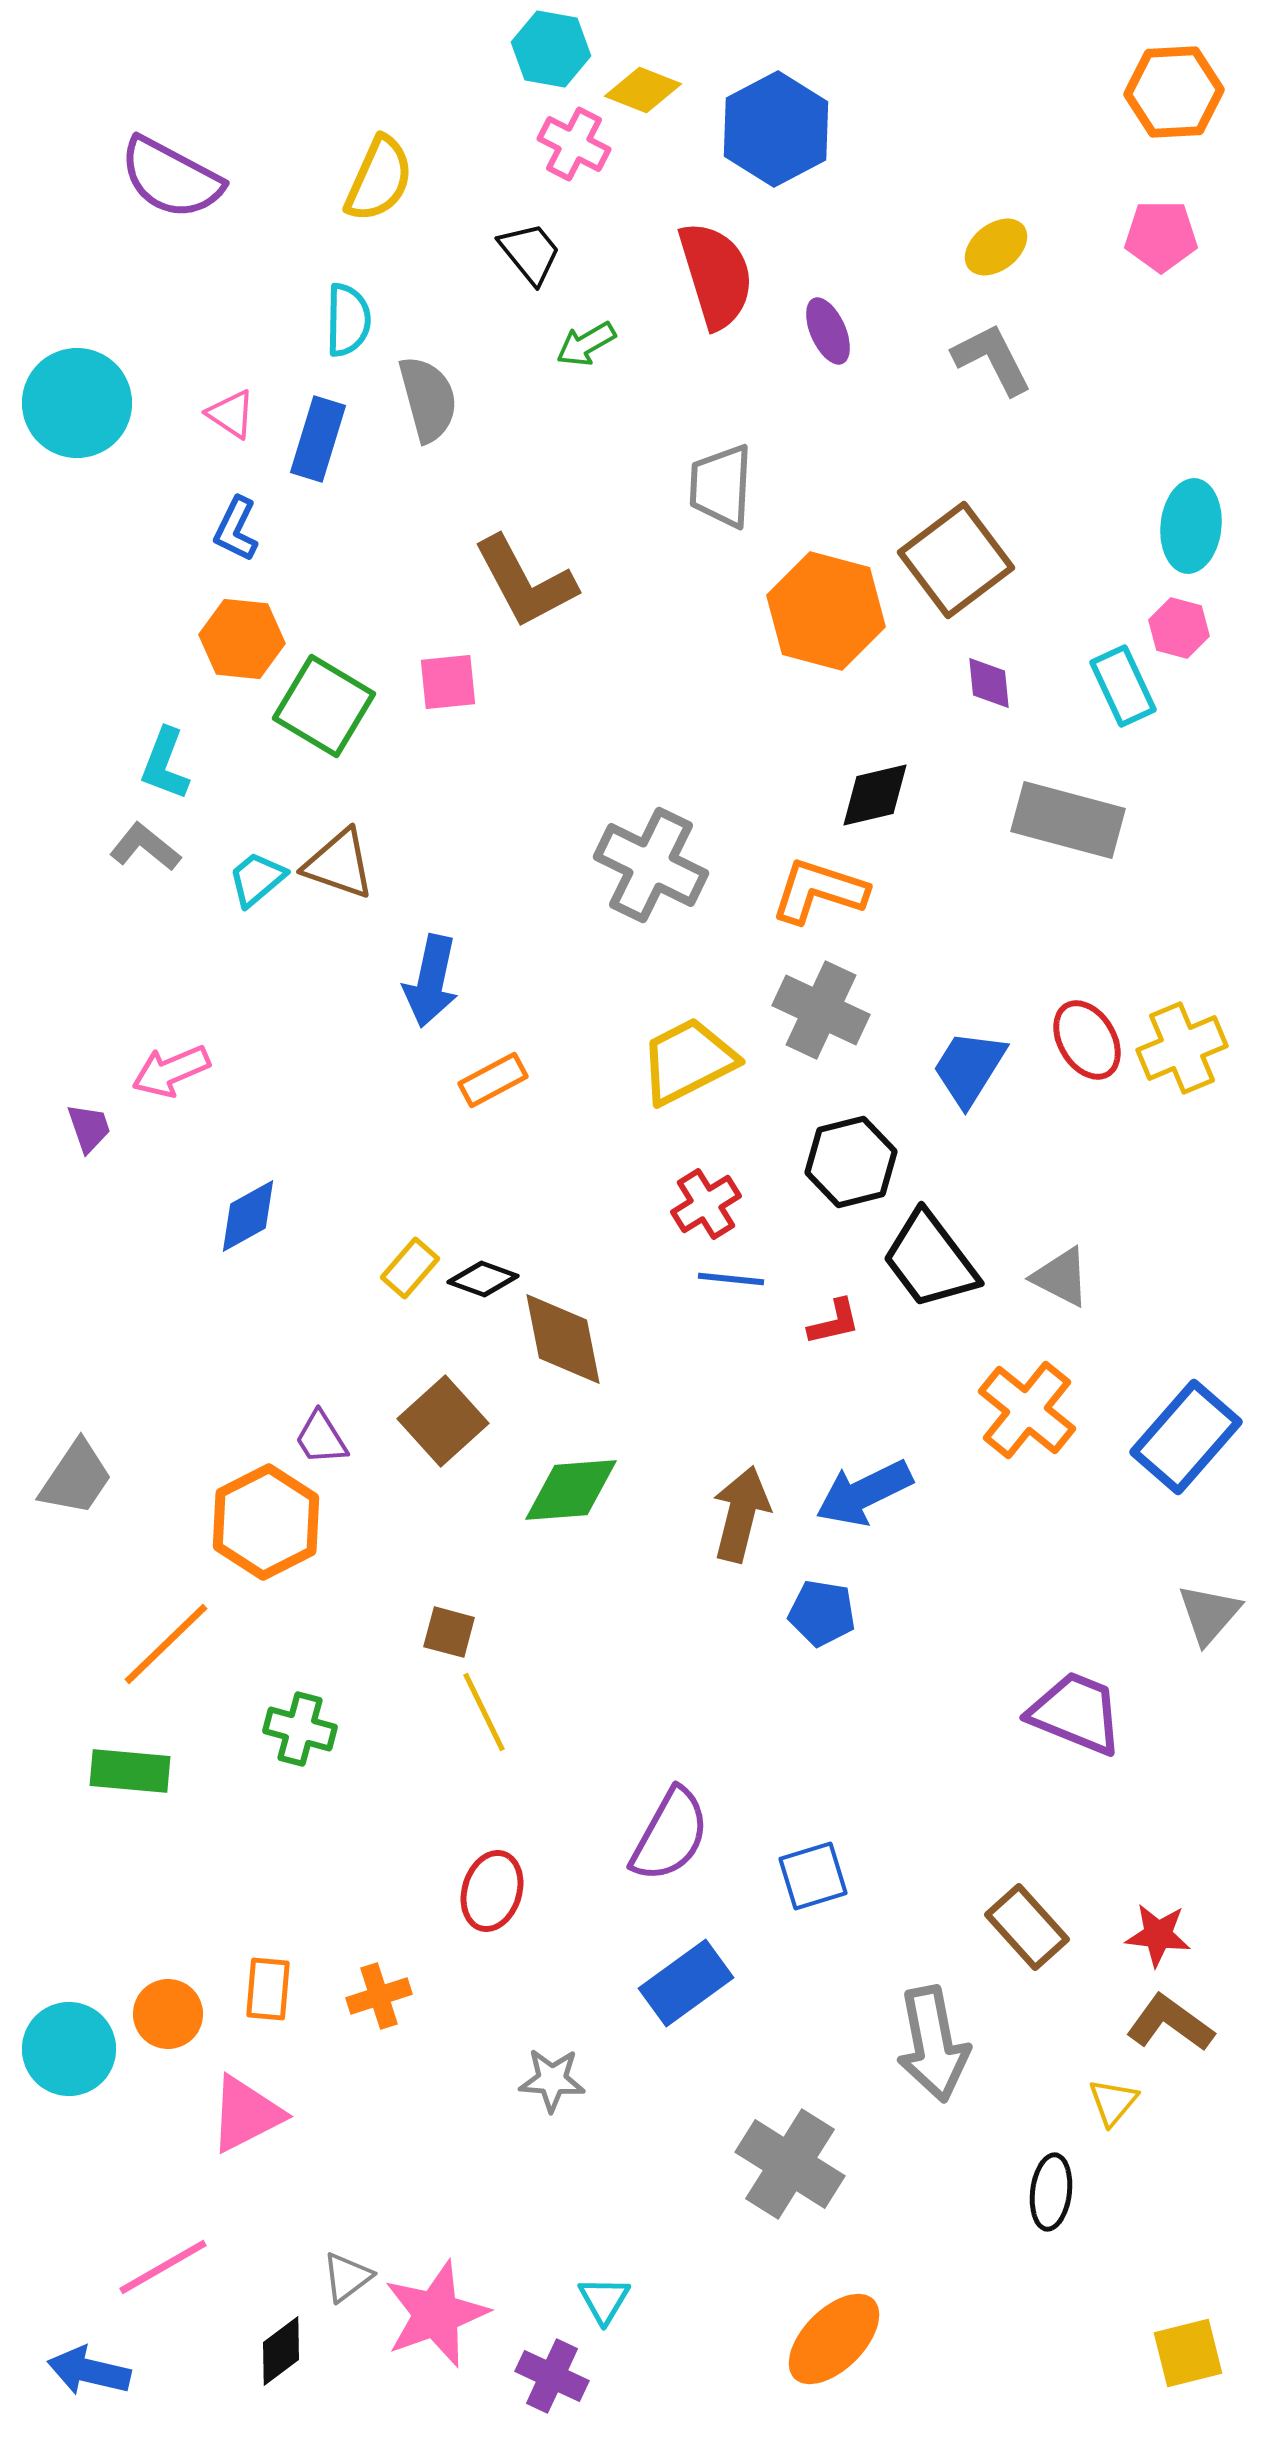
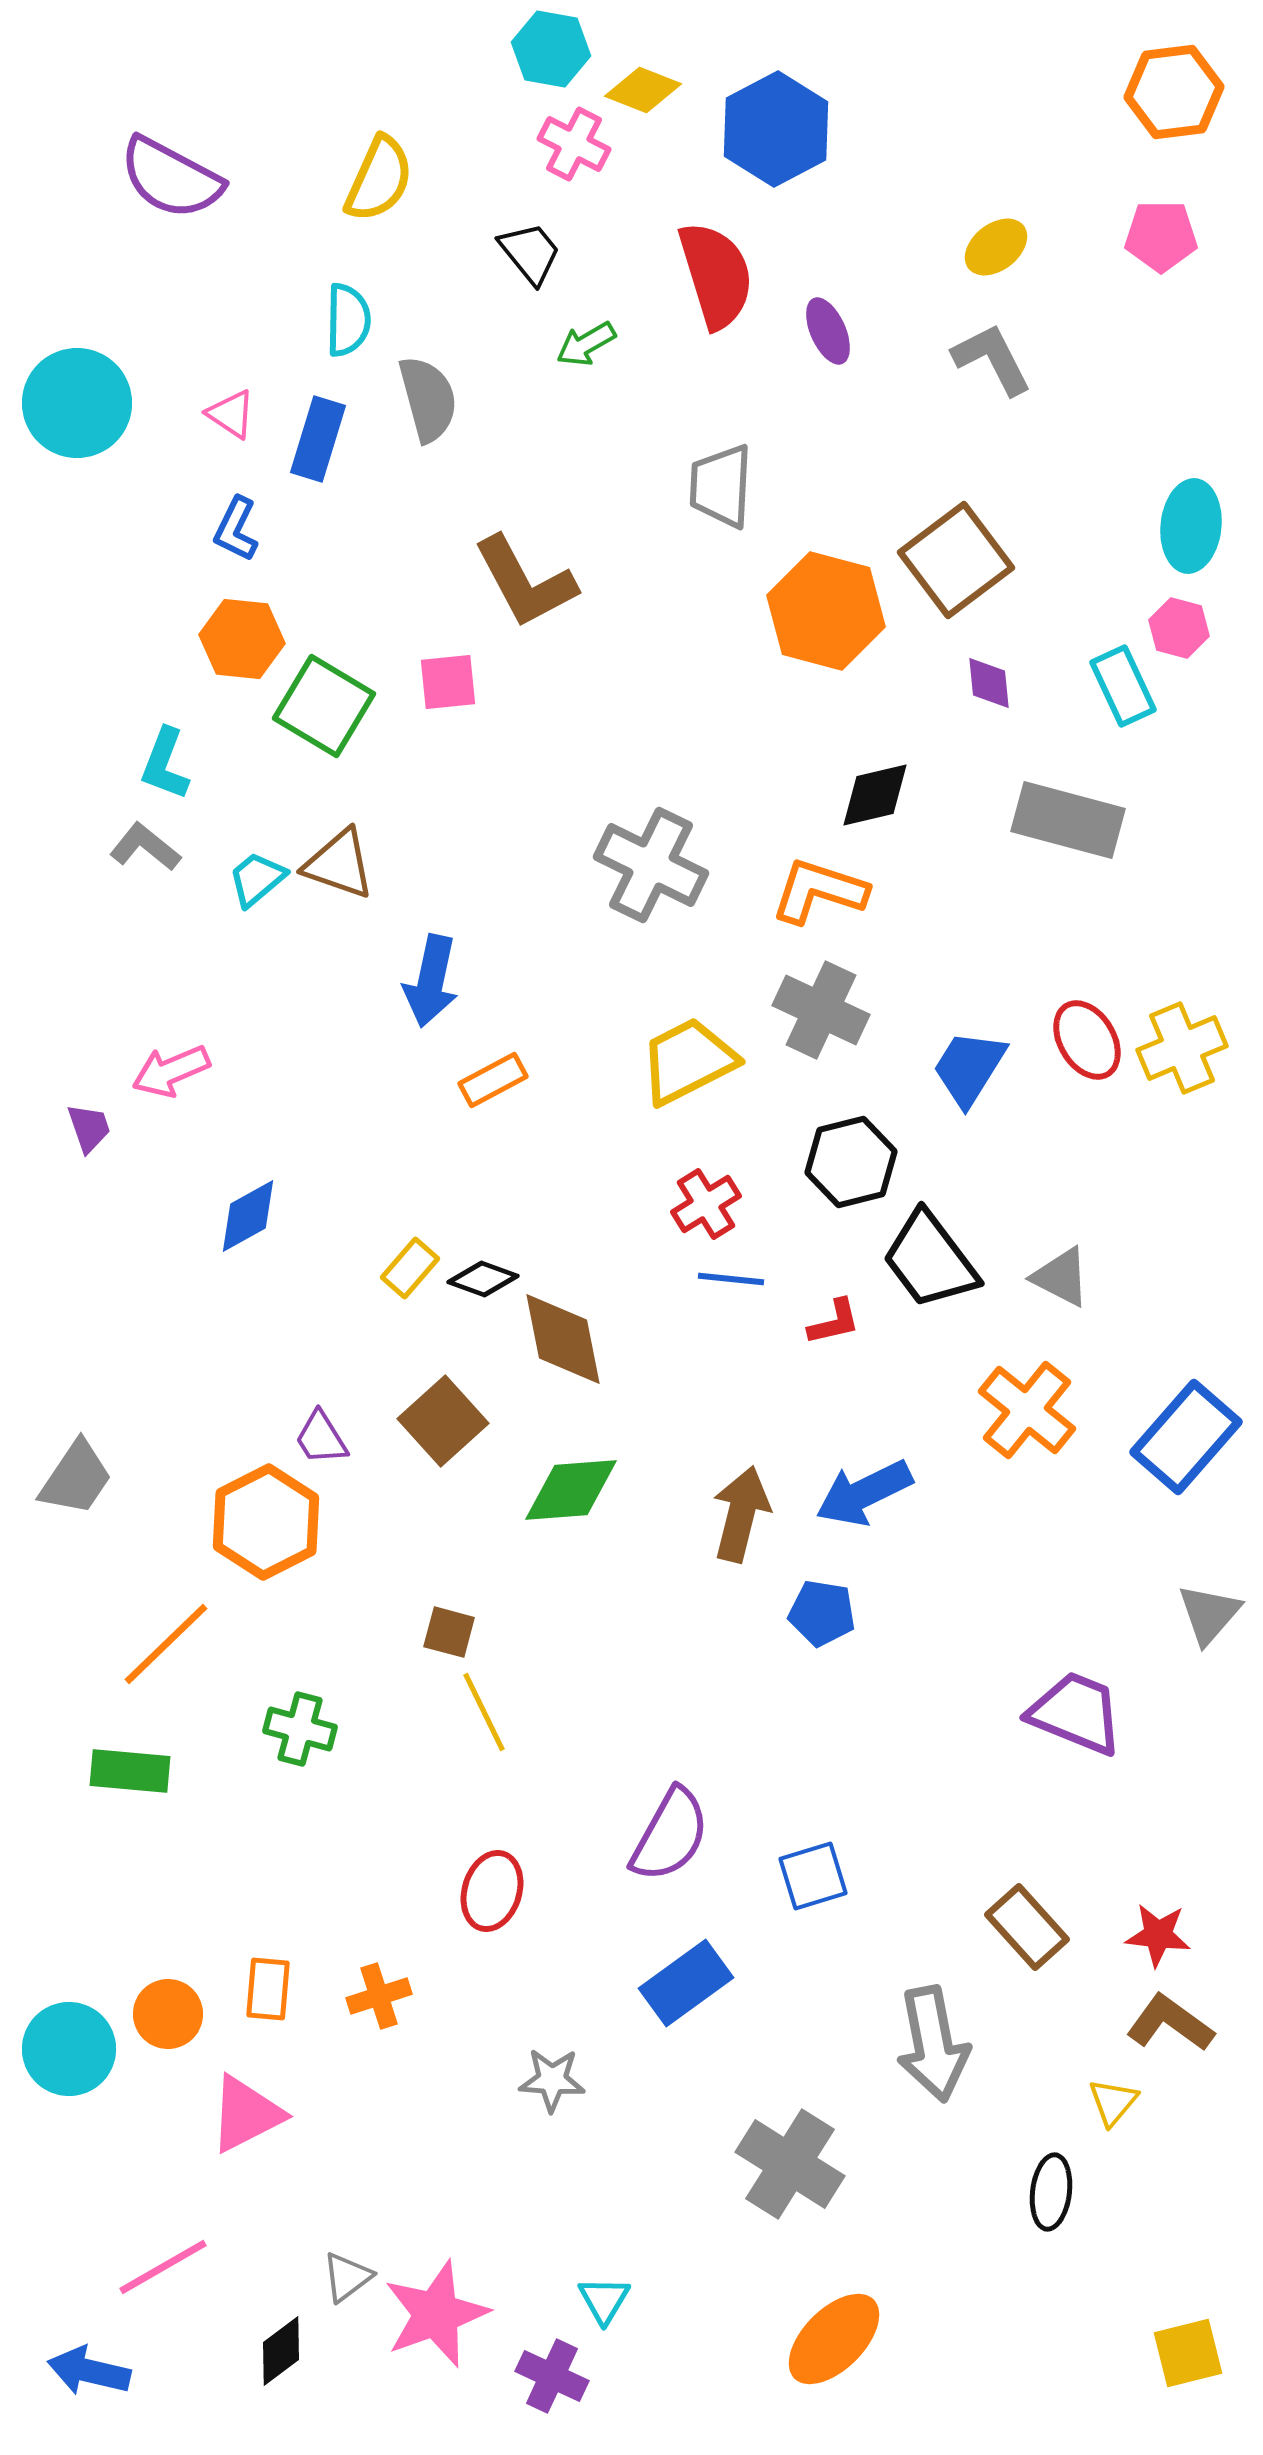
orange hexagon at (1174, 92): rotated 4 degrees counterclockwise
